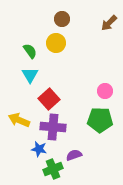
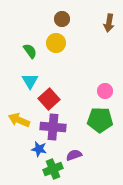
brown arrow: rotated 36 degrees counterclockwise
cyan triangle: moved 6 px down
